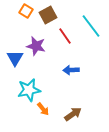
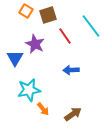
brown square: rotated 12 degrees clockwise
purple star: moved 1 px left, 2 px up; rotated 12 degrees clockwise
